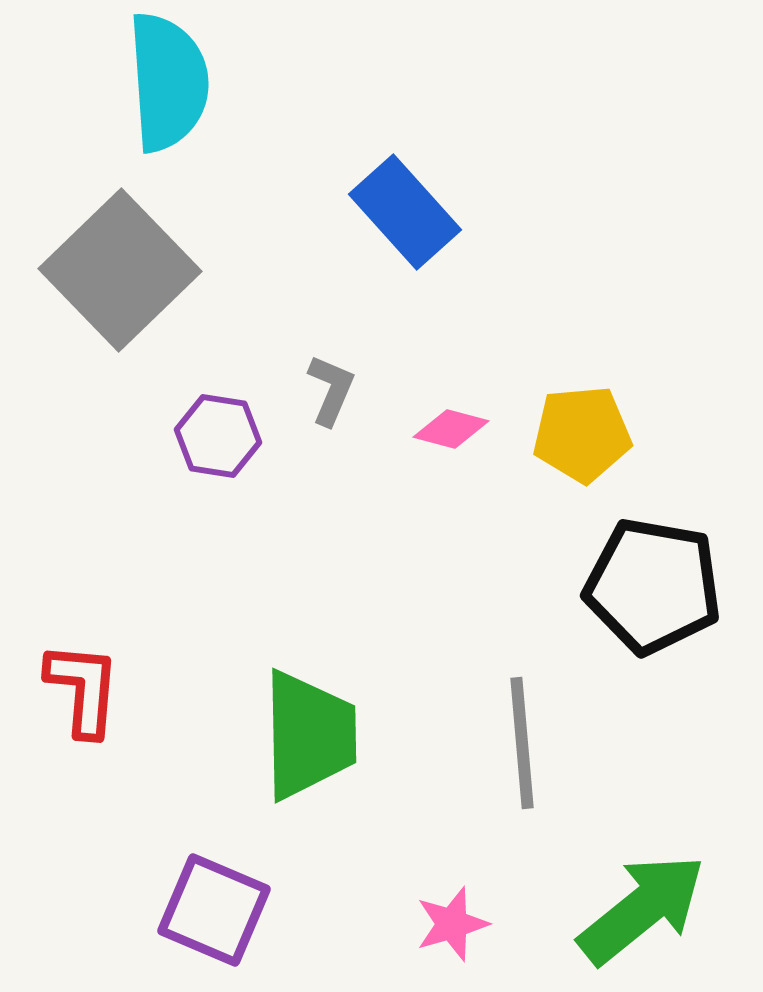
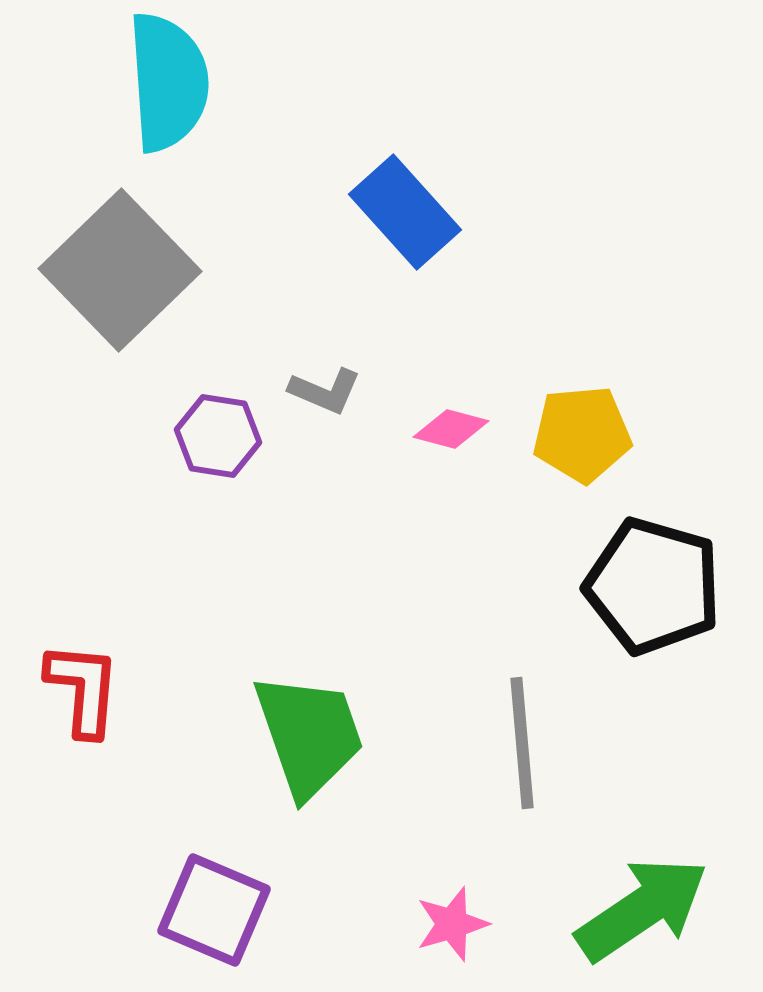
gray L-shape: moved 6 px left, 1 px down; rotated 90 degrees clockwise
black pentagon: rotated 6 degrees clockwise
green trapezoid: rotated 18 degrees counterclockwise
green arrow: rotated 5 degrees clockwise
